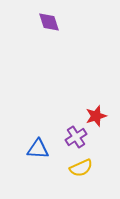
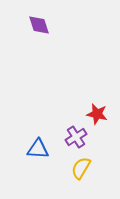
purple diamond: moved 10 px left, 3 px down
red star: moved 1 px right, 2 px up; rotated 30 degrees clockwise
yellow semicircle: rotated 145 degrees clockwise
